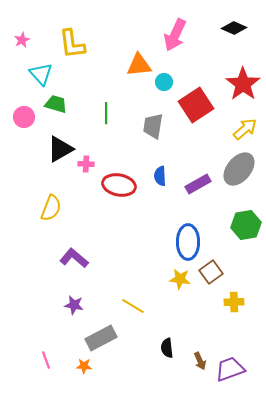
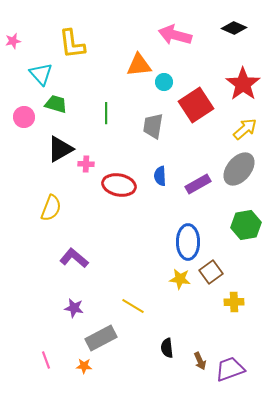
pink arrow: rotated 80 degrees clockwise
pink star: moved 9 px left, 1 px down; rotated 14 degrees clockwise
purple star: moved 3 px down
